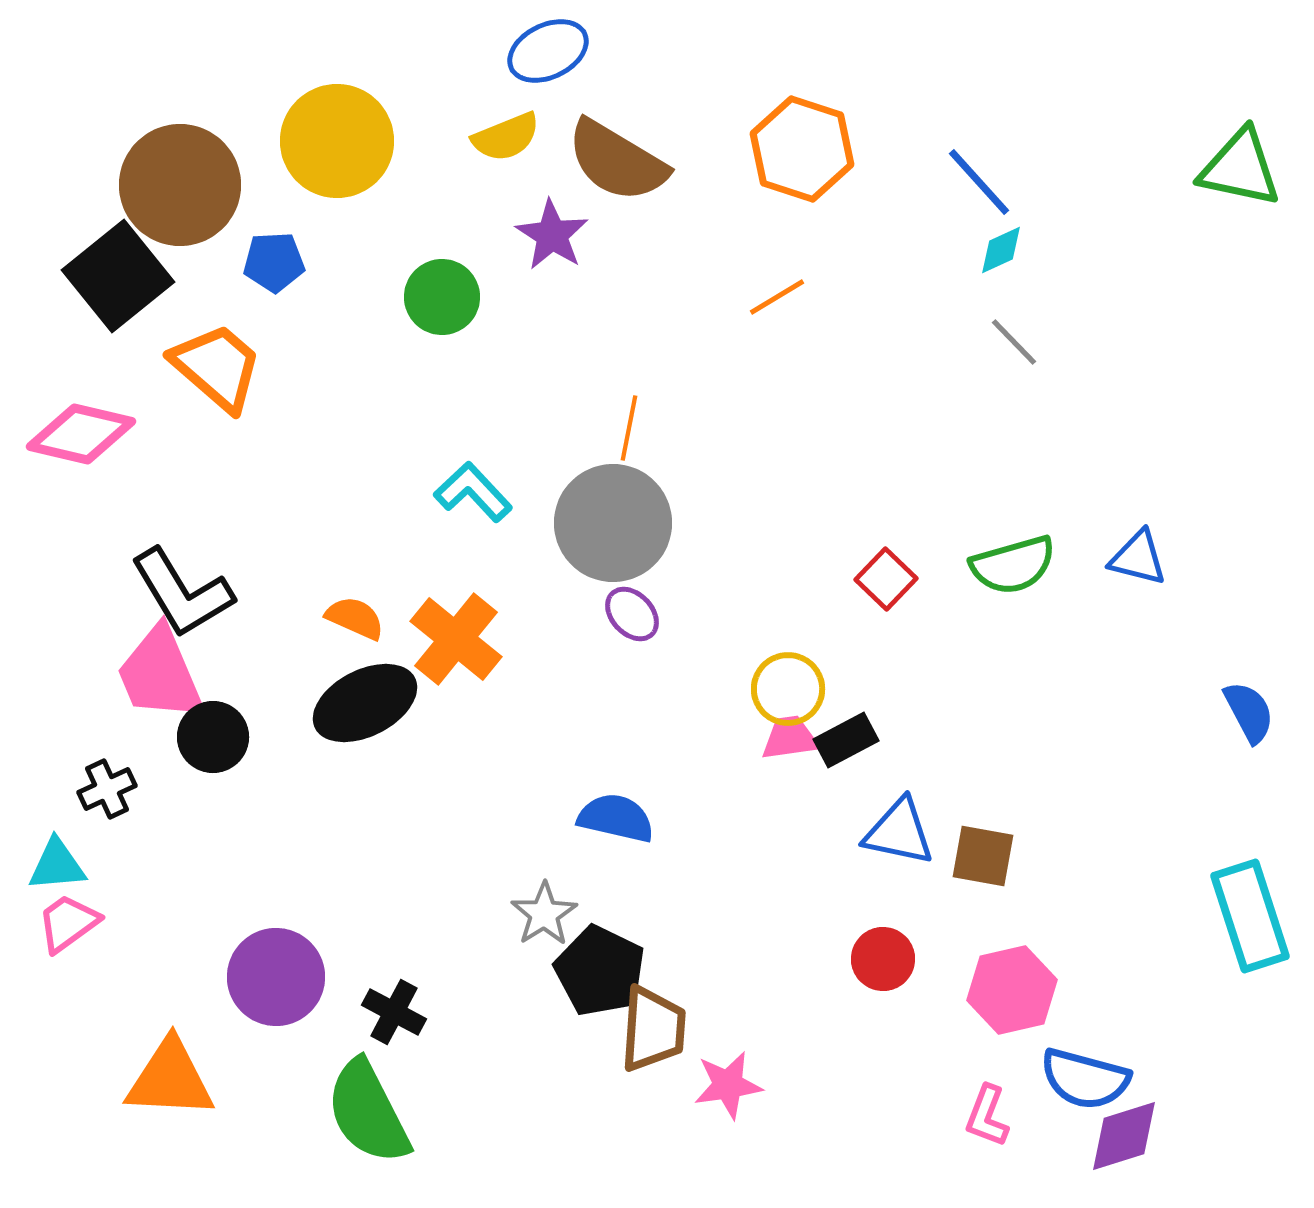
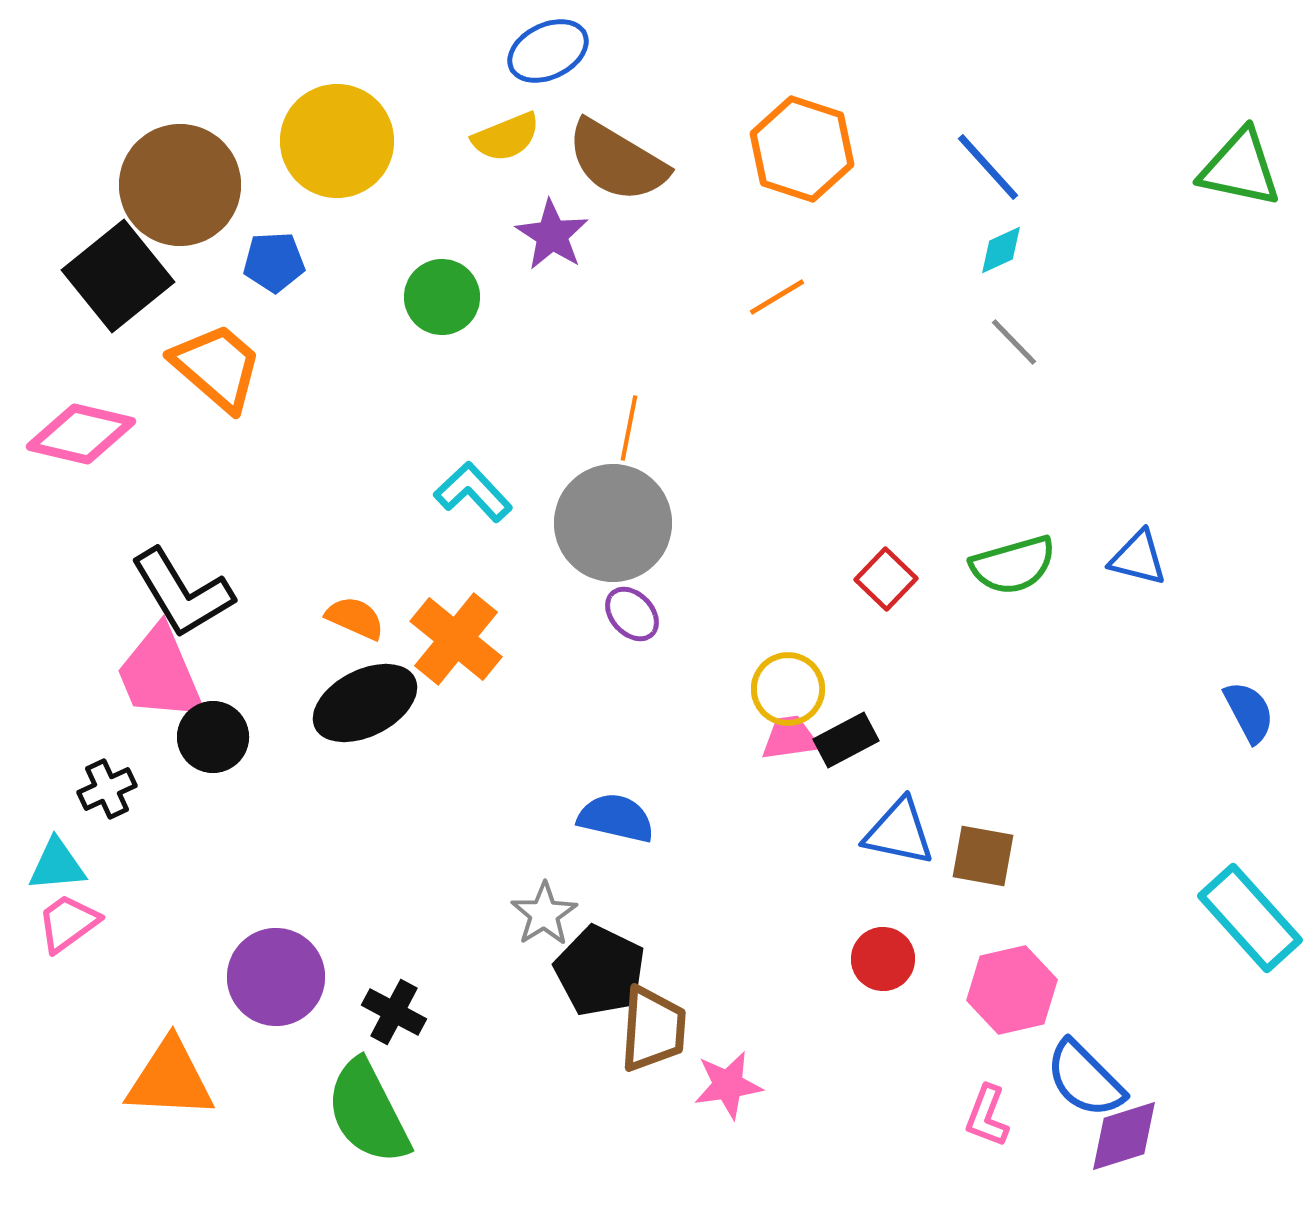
blue line at (979, 182): moved 9 px right, 15 px up
cyan rectangle at (1250, 916): moved 2 px down; rotated 24 degrees counterclockwise
blue semicircle at (1085, 1079): rotated 30 degrees clockwise
